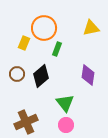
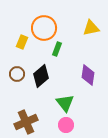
yellow rectangle: moved 2 px left, 1 px up
